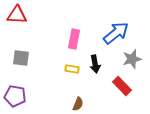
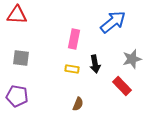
blue arrow: moved 3 px left, 11 px up
purple pentagon: moved 2 px right
